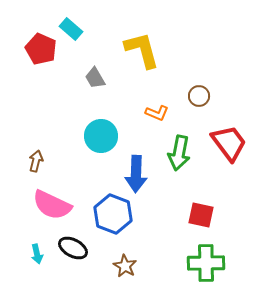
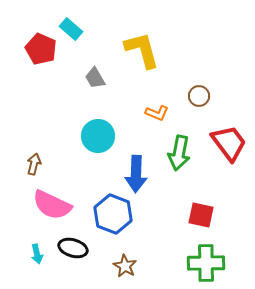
cyan circle: moved 3 px left
brown arrow: moved 2 px left, 3 px down
black ellipse: rotated 12 degrees counterclockwise
